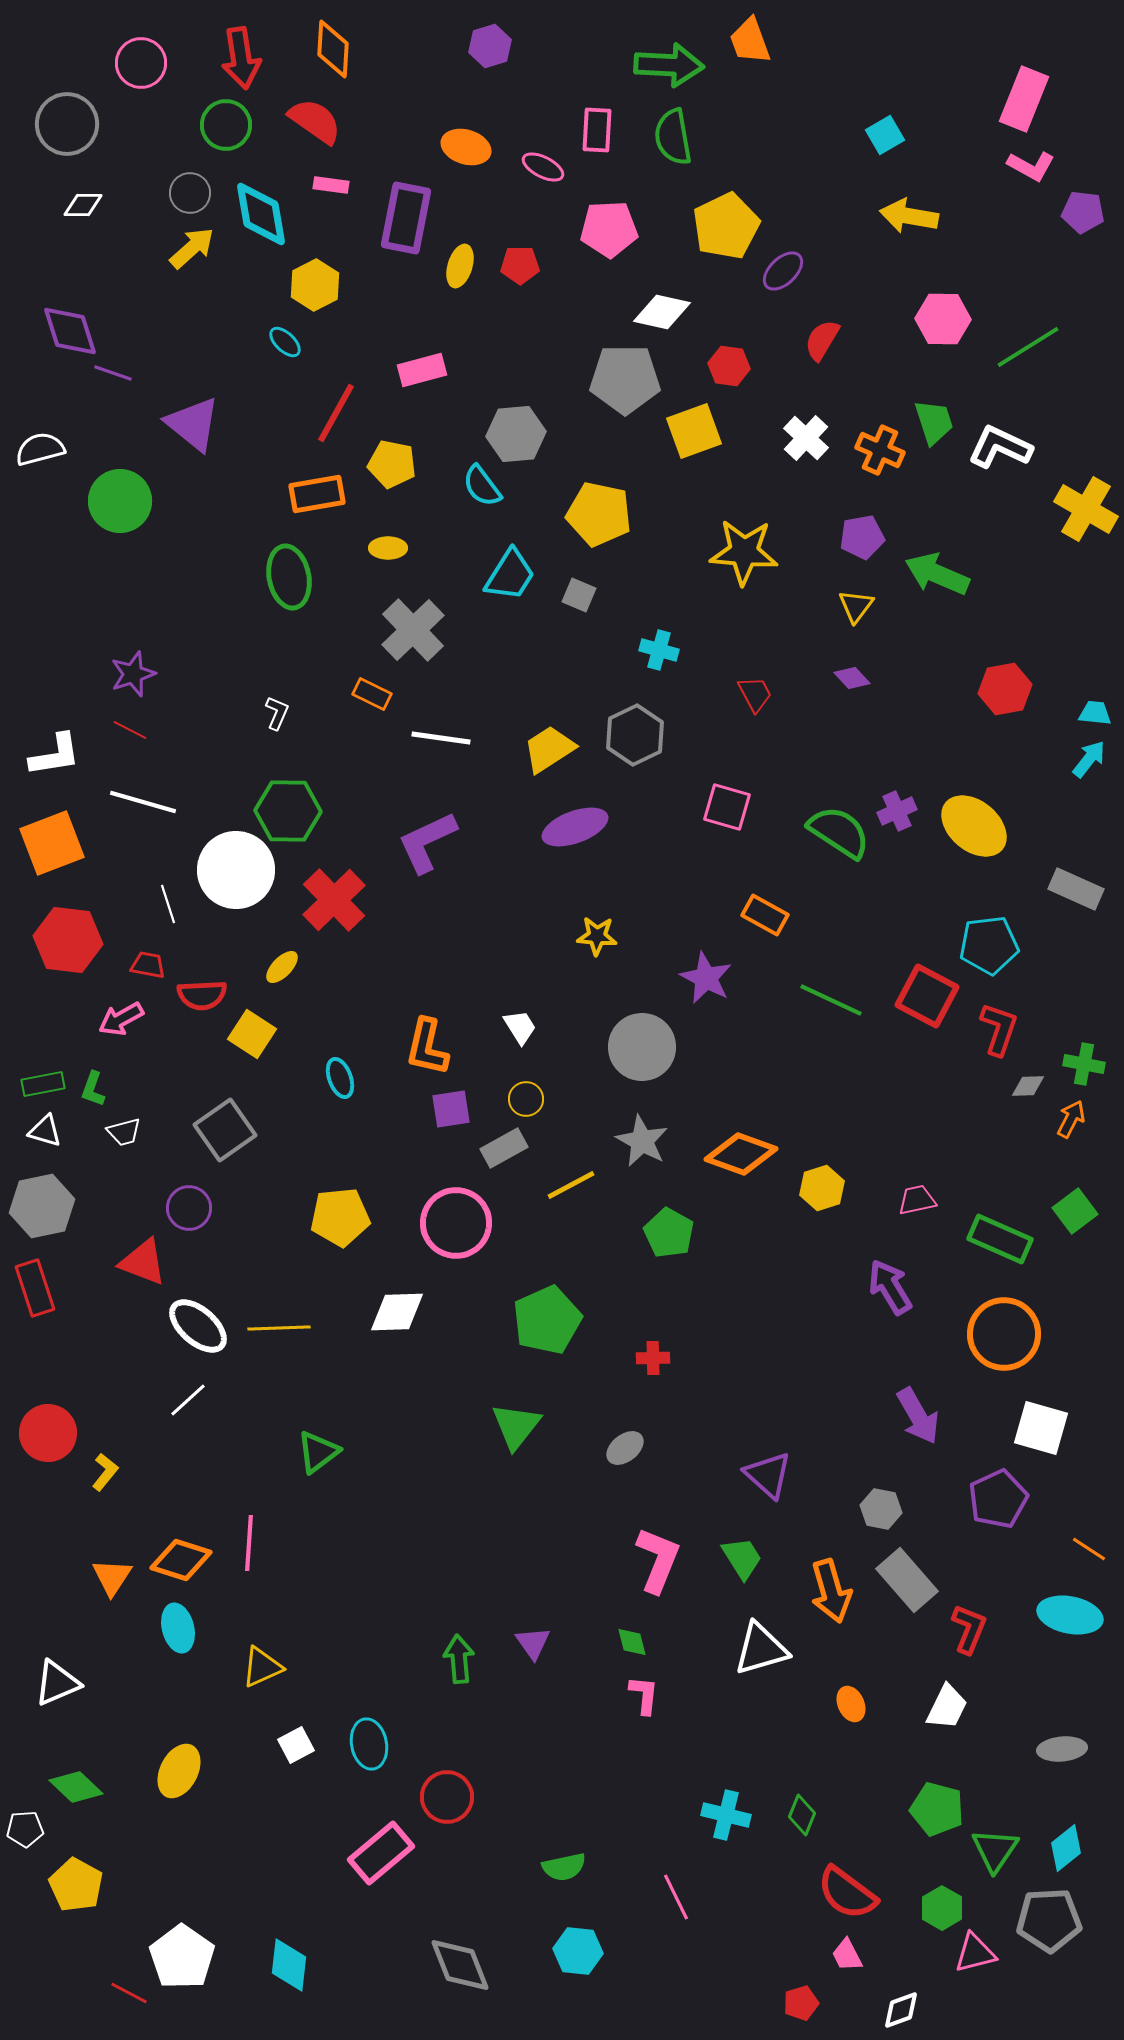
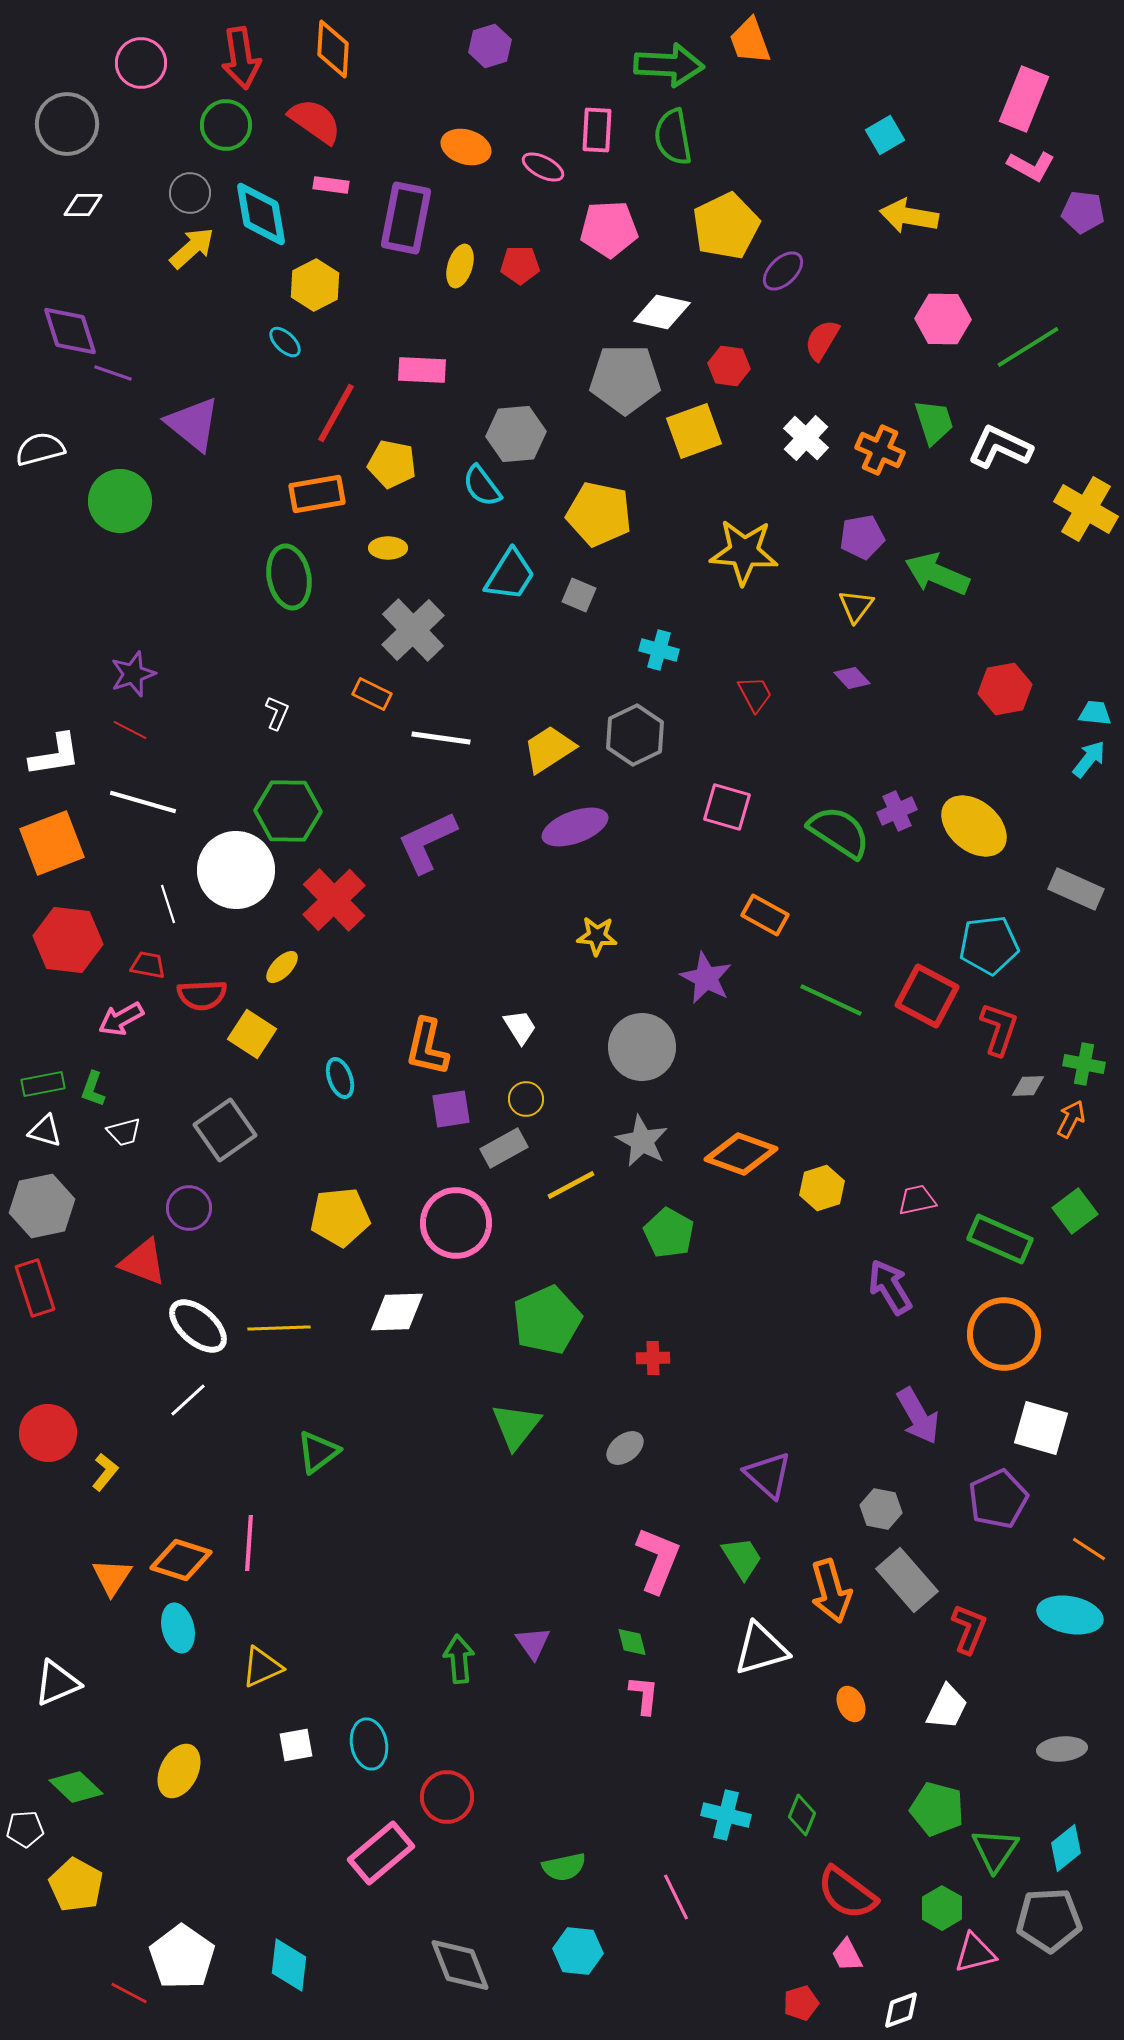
pink rectangle at (422, 370): rotated 18 degrees clockwise
white square at (296, 1745): rotated 18 degrees clockwise
